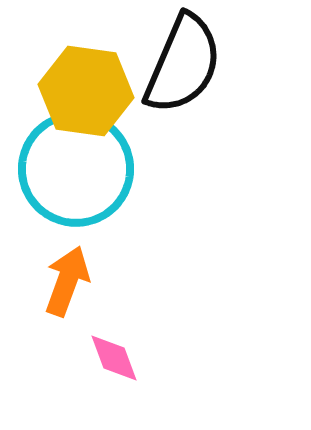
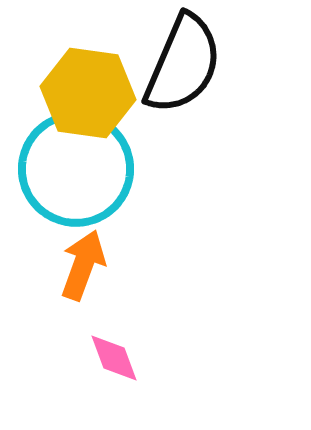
yellow hexagon: moved 2 px right, 2 px down
orange arrow: moved 16 px right, 16 px up
